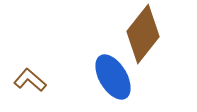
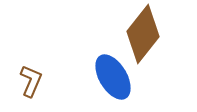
brown L-shape: moved 1 px right, 1 px down; rotated 72 degrees clockwise
